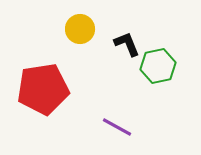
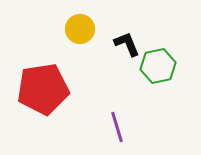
purple line: rotated 44 degrees clockwise
